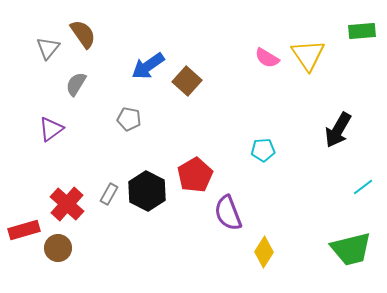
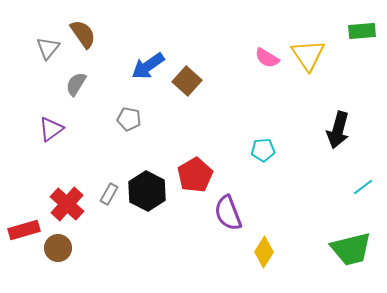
black arrow: rotated 15 degrees counterclockwise
